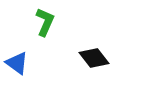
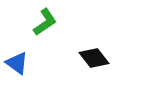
green L-shape: rotated 32 degrees clockwise
